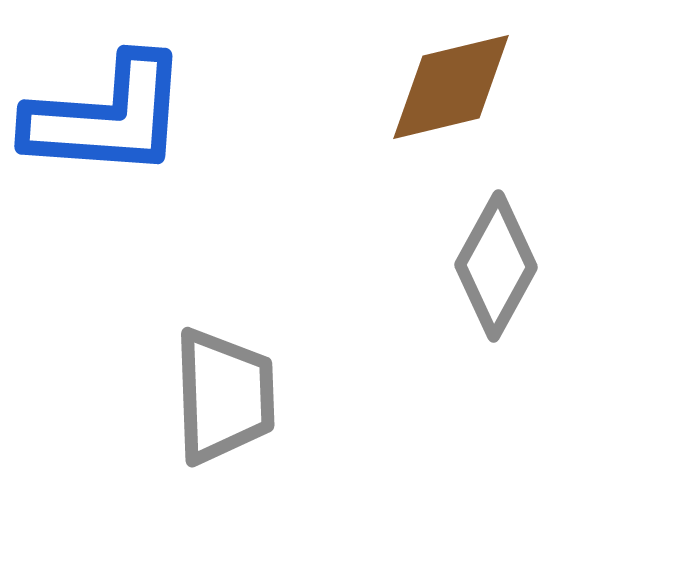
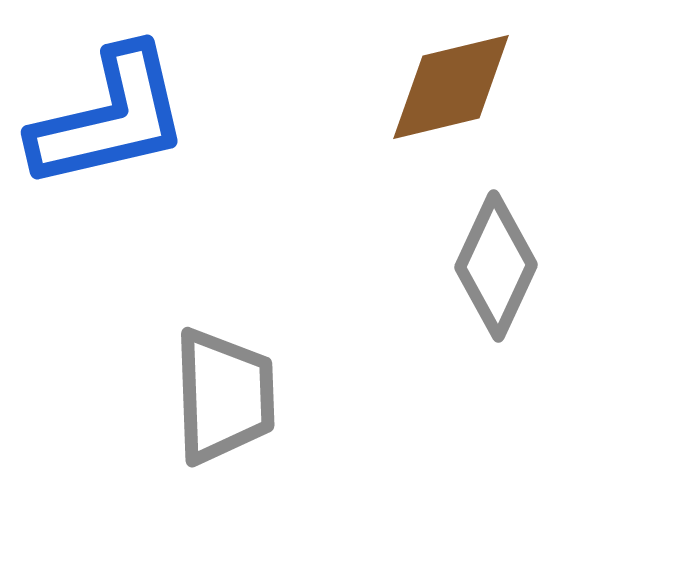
blue L-shape: moved 3 px right, 1 px down; rotated 17 degrees counterclockwise
gray diamond: rotated 4 degrees counterclockwise
